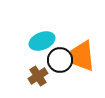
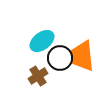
cyan ellipse: rotated 15 degrees counterclockwise
black circle: moved 2 px up
